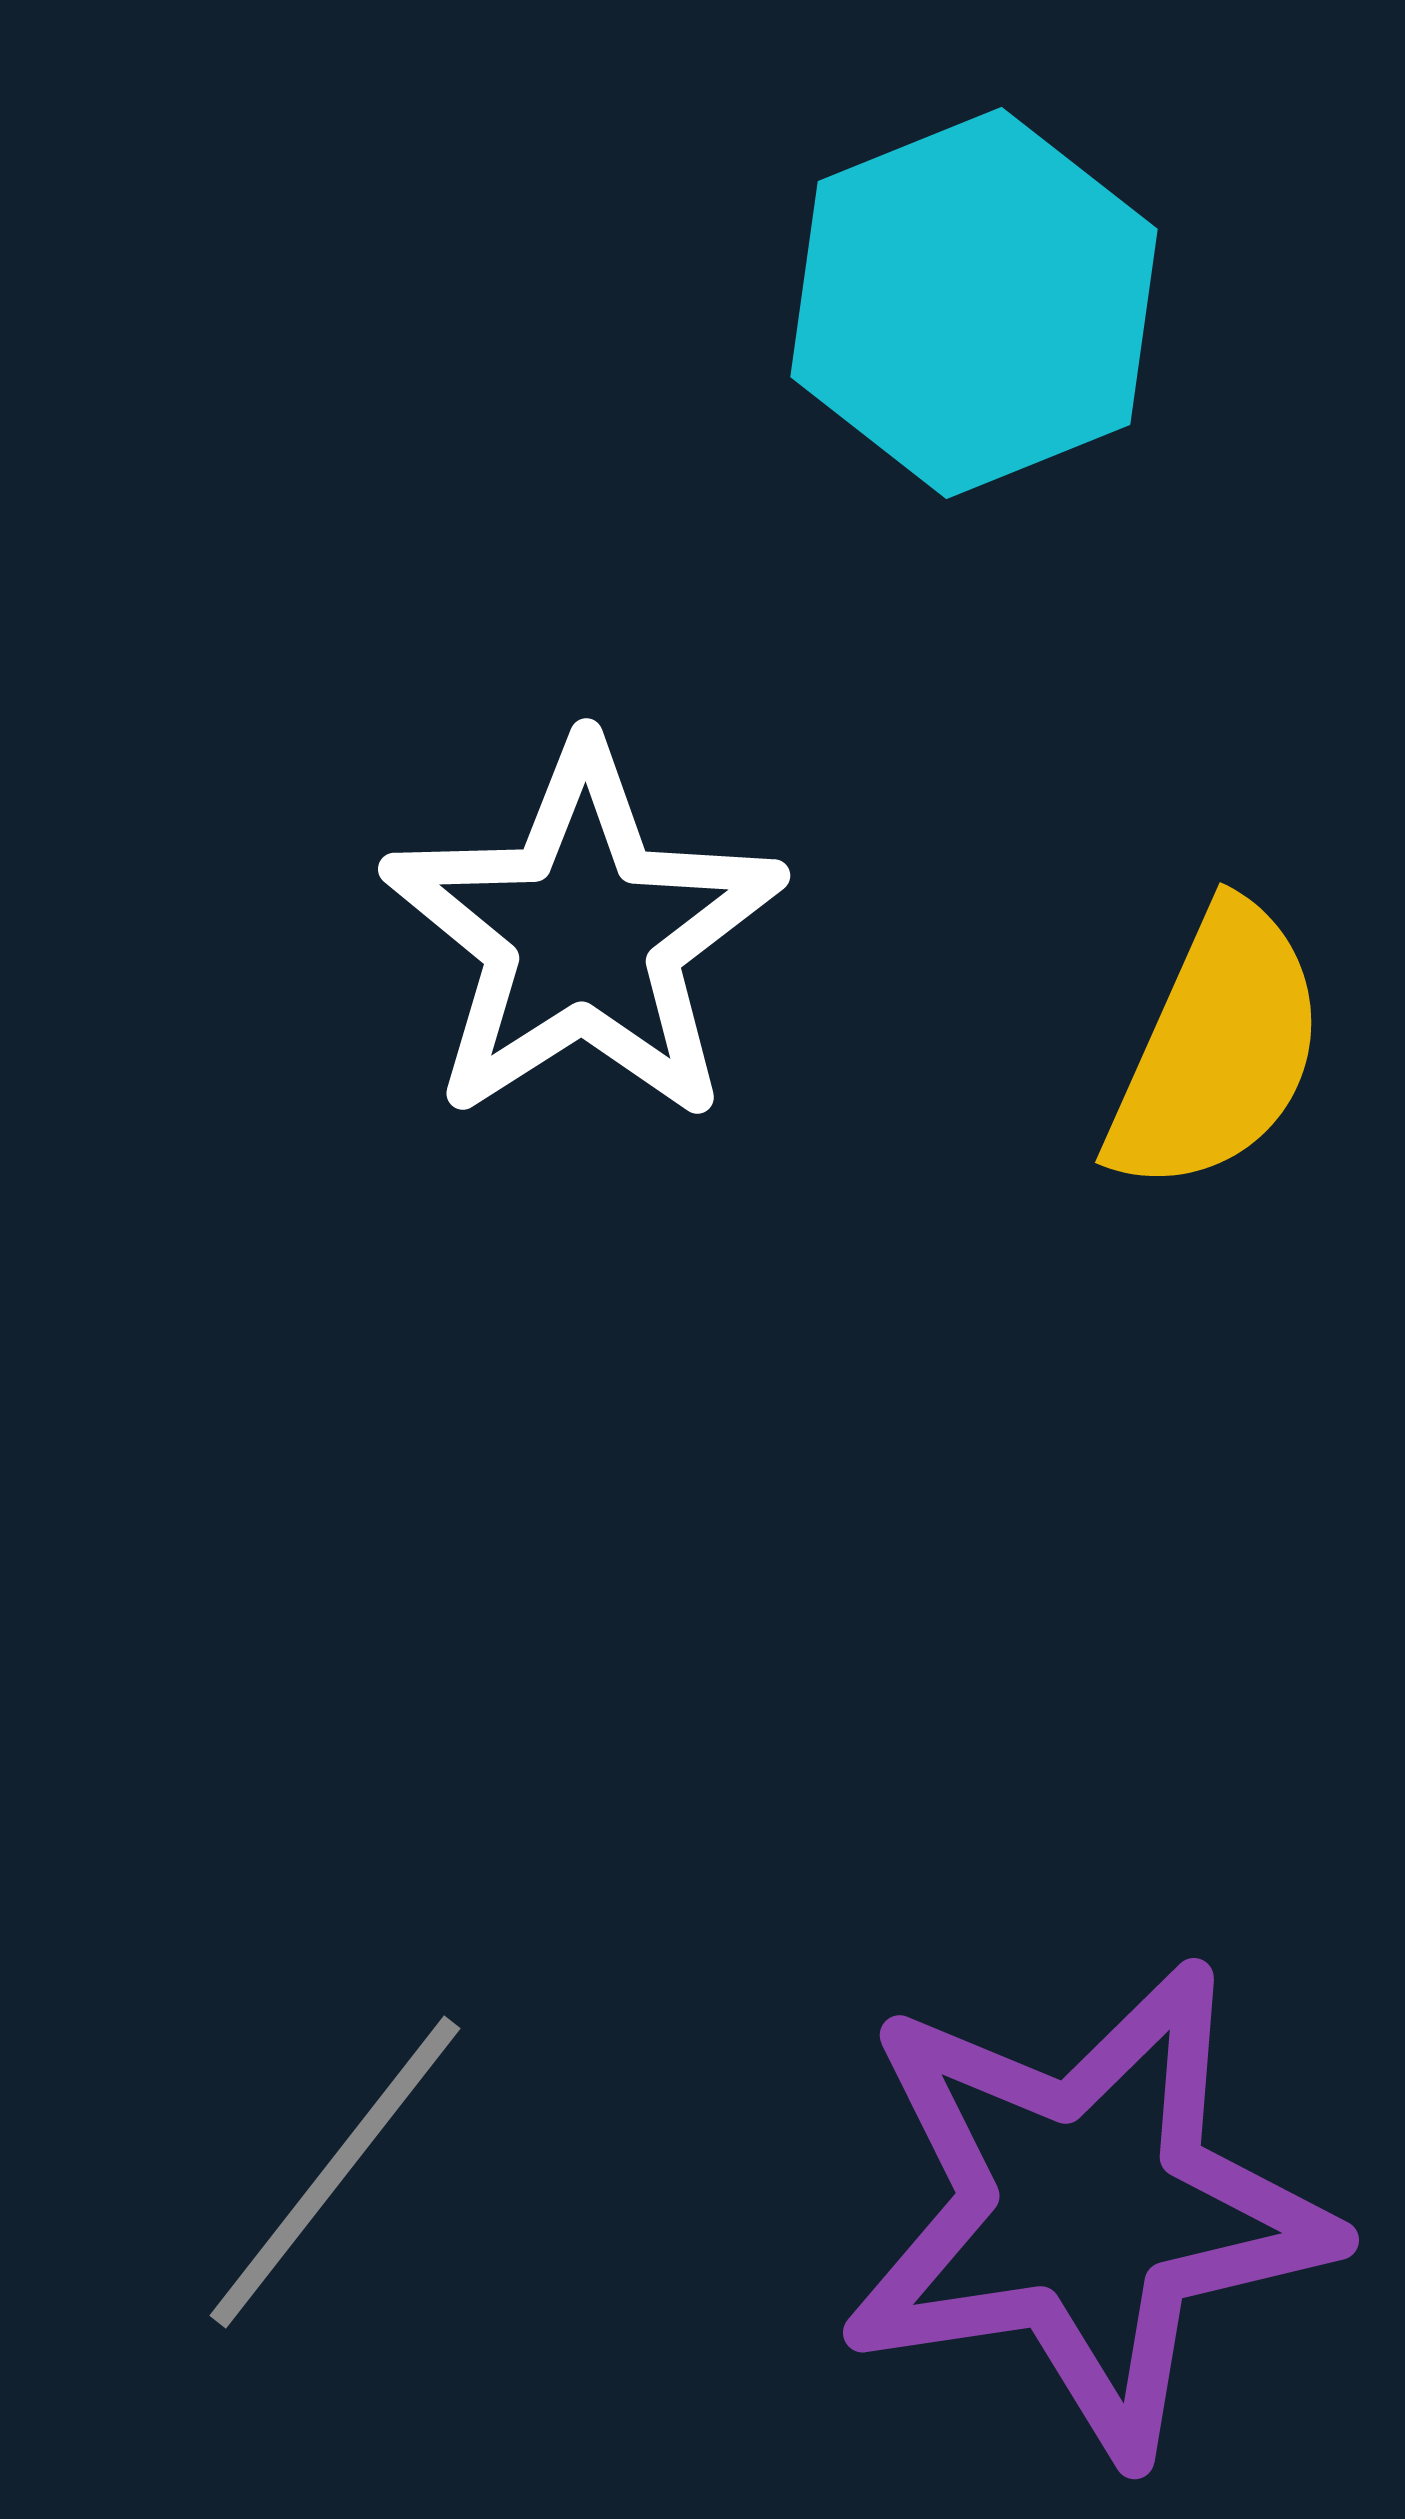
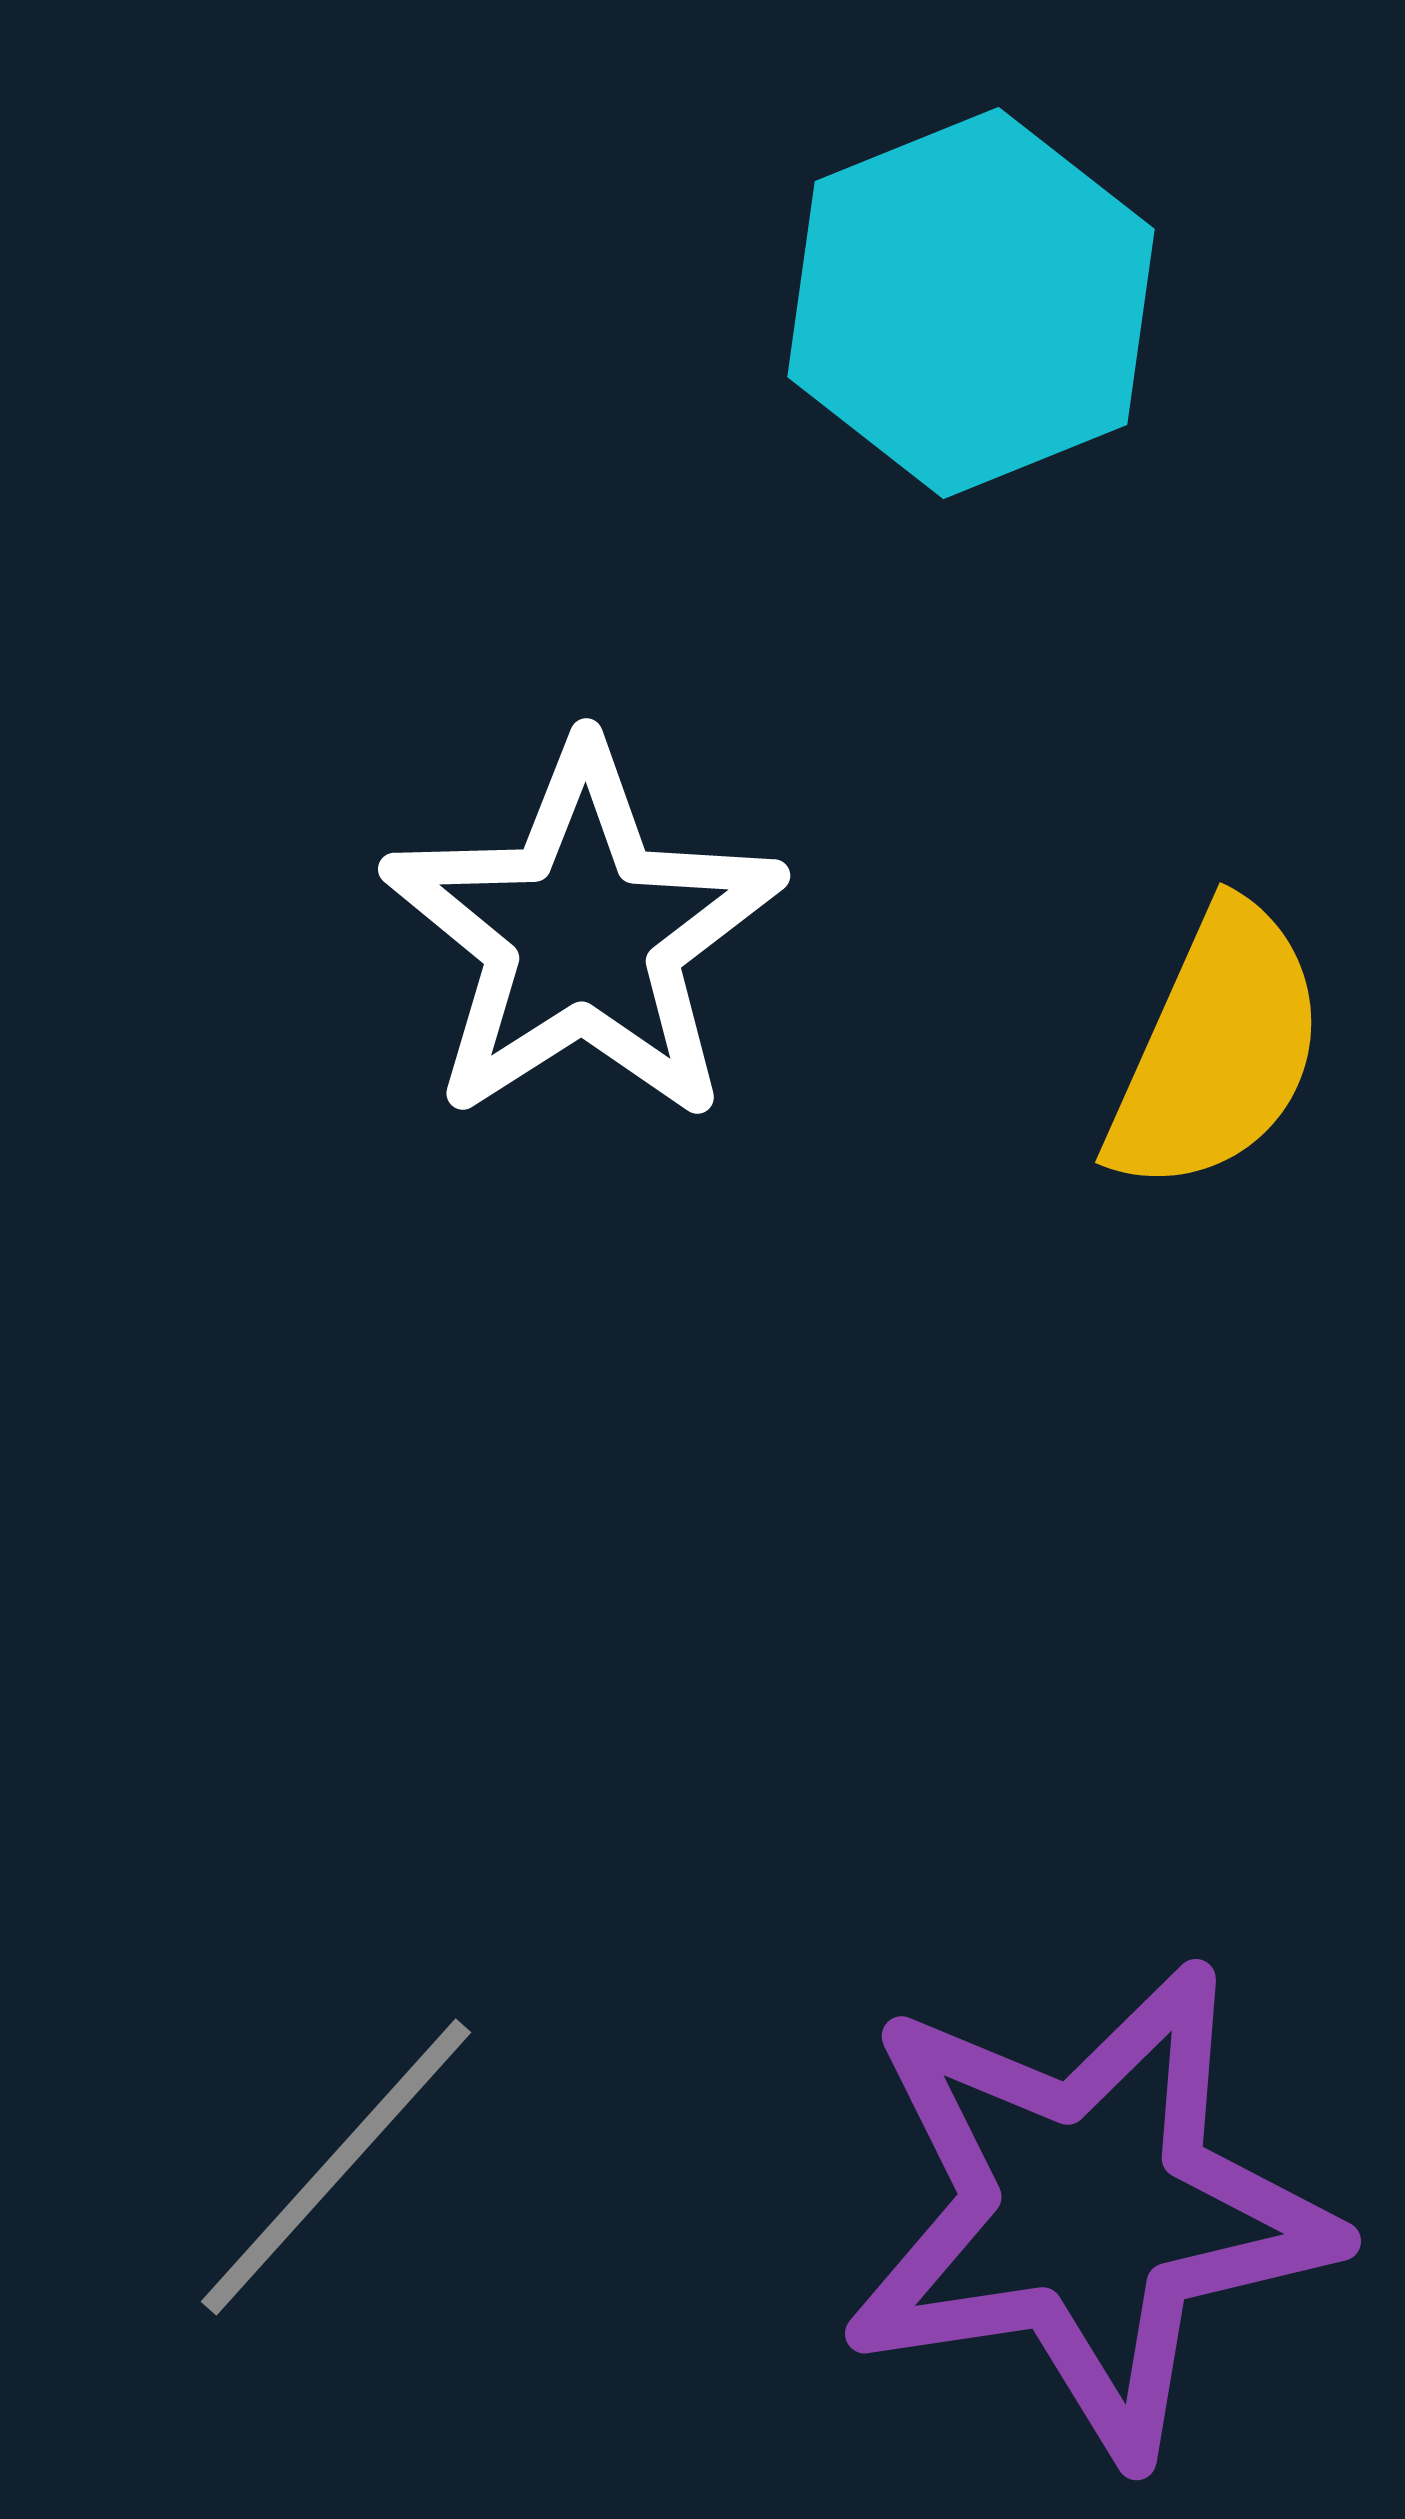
cyan hexagon: moved 3 px left
gray line: moved 1 px right, 5 px up; rotated 4 degrees clockwise
purple star: moved 2 px right, 1 px down
